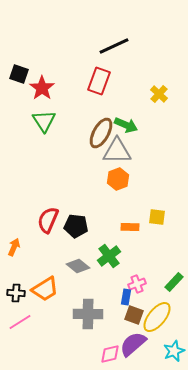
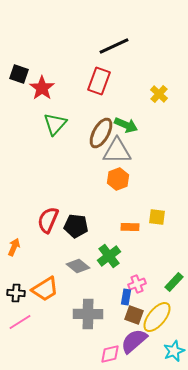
green triangle: moved 11 px right, 3 px down; rotated 15 degrees clockwise
purple semicircle: moved 1 px right, 3 px up
